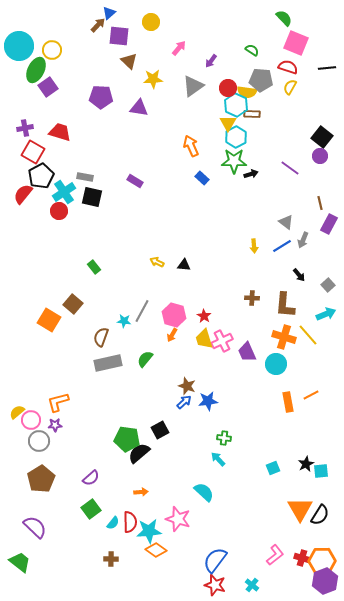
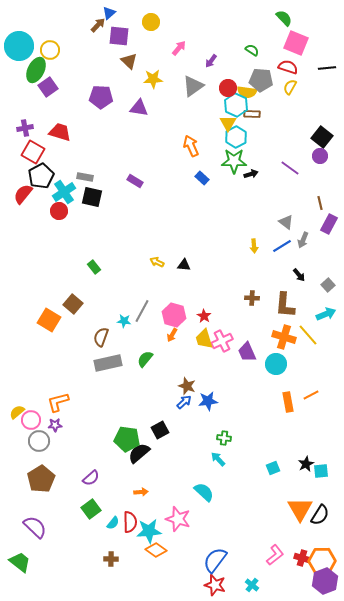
yellow circle at (52, 50): moved 2 px left
